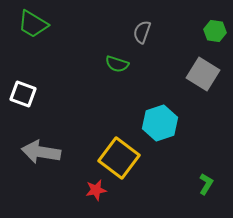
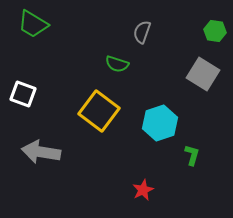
yellow square: moved 20 px left, 47 px up
green L-shape: moved 14 px left, 29 px up; rotated 15 degrees counterclockwise
red star: moved 47 px right; rotated 15 degrees counterclockwise
